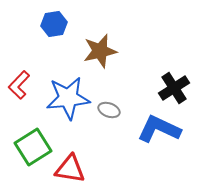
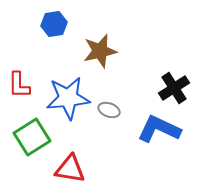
red L-shape: rotated 44 degrees counterclockwise
green square: moved 1 px left, 10 px up
